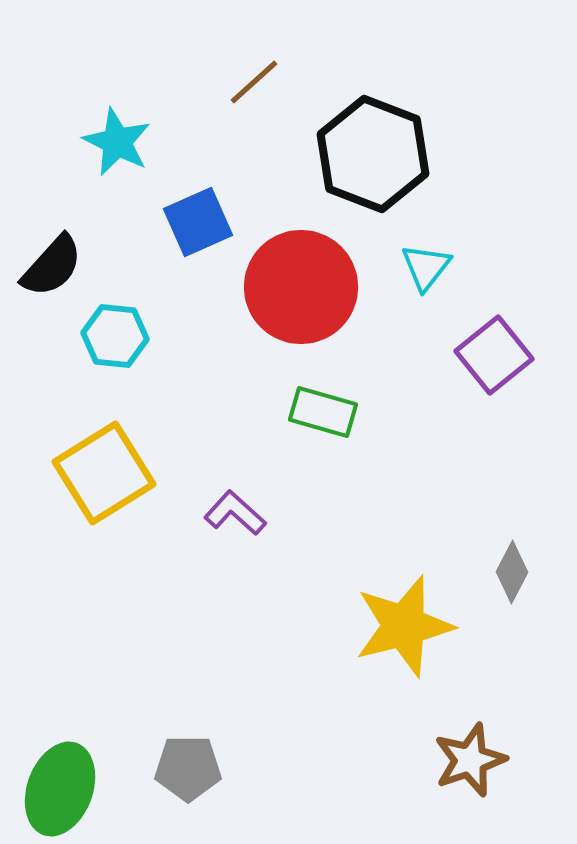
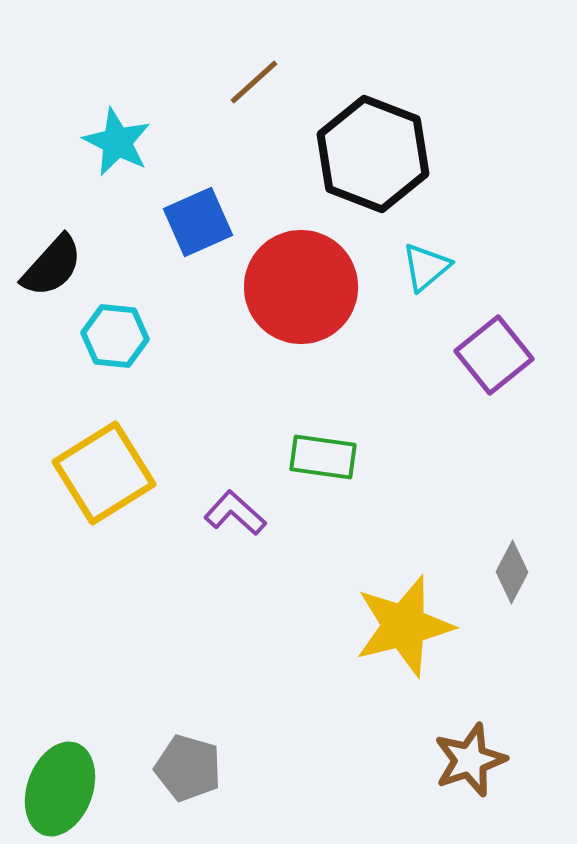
cyan triangle: rotated 12 degrees clockwise
green rectangle: moved 45 px down; rotated 8 degrees counterclockwise
gray pentagon: rotated 16 degrees clockwise
